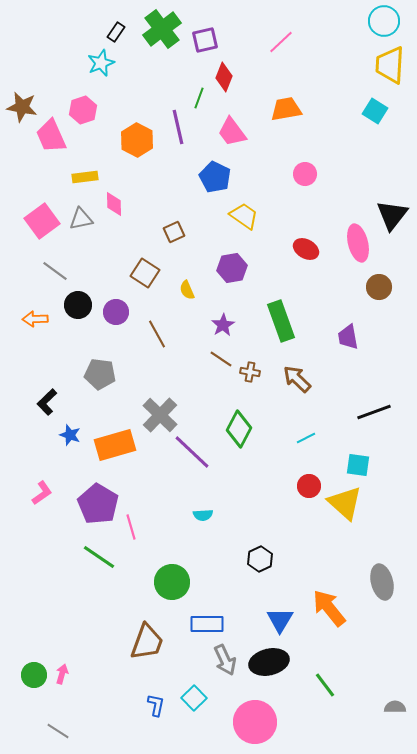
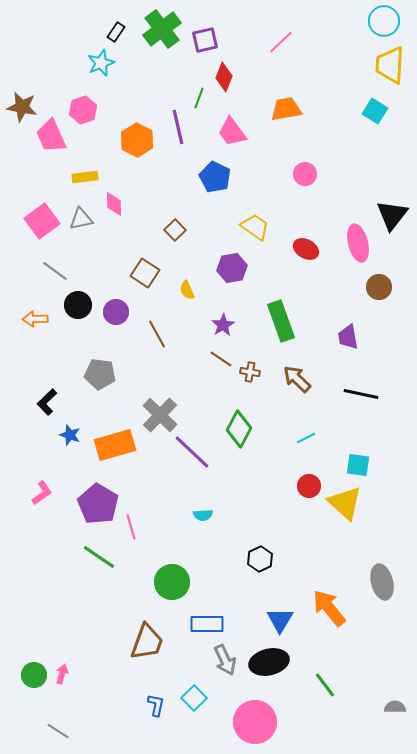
yellow trapezoid at (244, 216): moved 11 px right, 11 px down
brown square at (174, 232): moved 1 px right, 2 px up; rotated 20 degrees counterclockwise
black line at (374, 412): moved 13 px left, 18 px up; rotated 32 degrees clockwise
